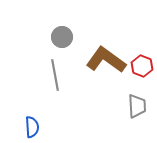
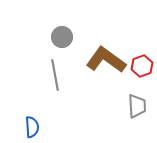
red hexagon: rotated 20 degrees clockwise
